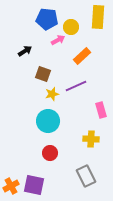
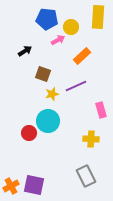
red circle: moved 21 px left, 20 px up
